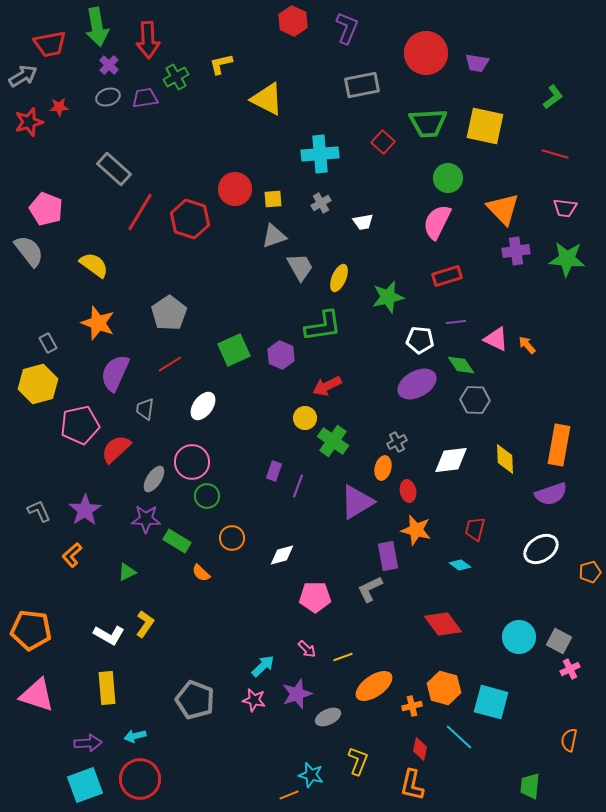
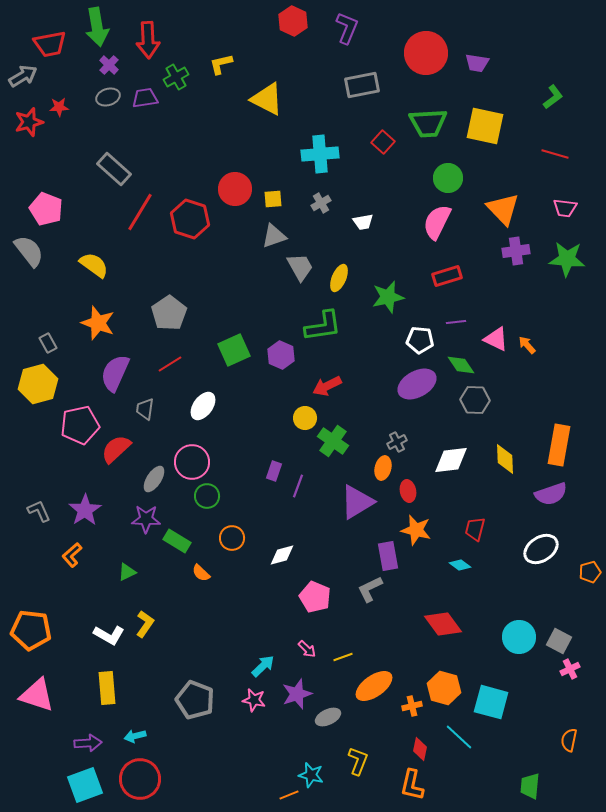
pink pentagon at (315, 597): rotated 24 degrees clockwise
